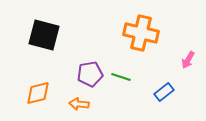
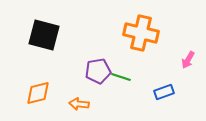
purple pentagon: moved 8 px right, 3 px up
blue rectangle: rotated 18 degrees clockwise
